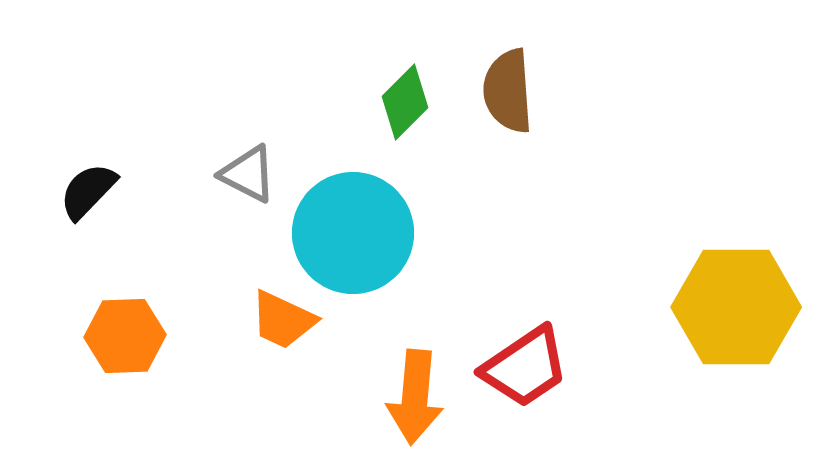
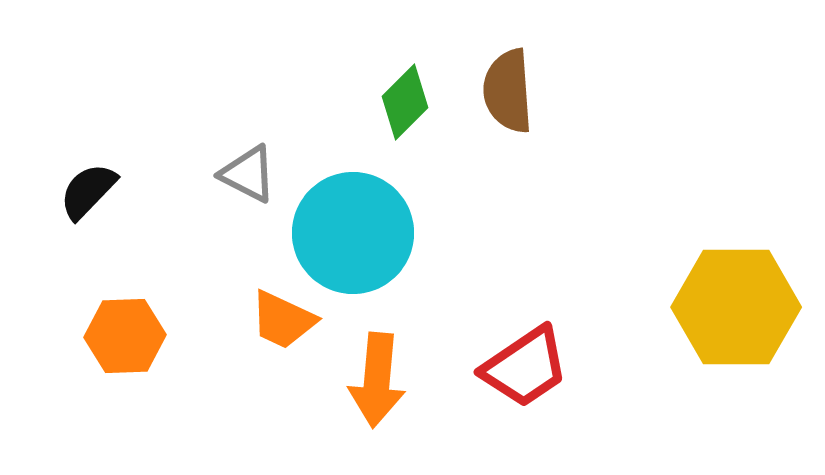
orange arrow: moved 38 px left, 17 px up
